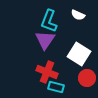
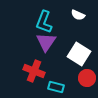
cyan L-shape: moved 5 px left, 1 px down
purple triangle: moved 1 px right, 2 px down
red cross: moved 13 px left, 1 px up
